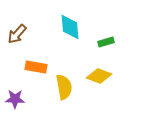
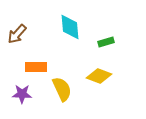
orange rectangle: rotated 10 degrees counterclockwise
yellow semicircle: moved 2 px left, 2 px down; rotated 15 degrees counterclockwise
purple star: moved 7 px right, 5 px up
